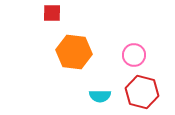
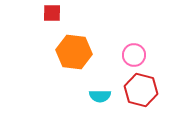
red hexagon: moved 1 px left, 2 px up
